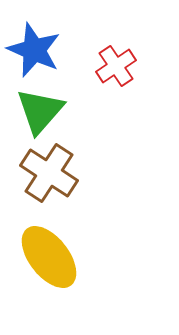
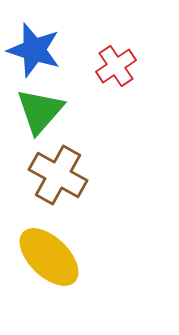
blue star: rotated 6 degrees counterclockwise
brown cross: moved 9 px right, 2 px down; rotated 4 degrees counterclockwise
yellow ellipse: rotated 8 degrees counterclockwise
